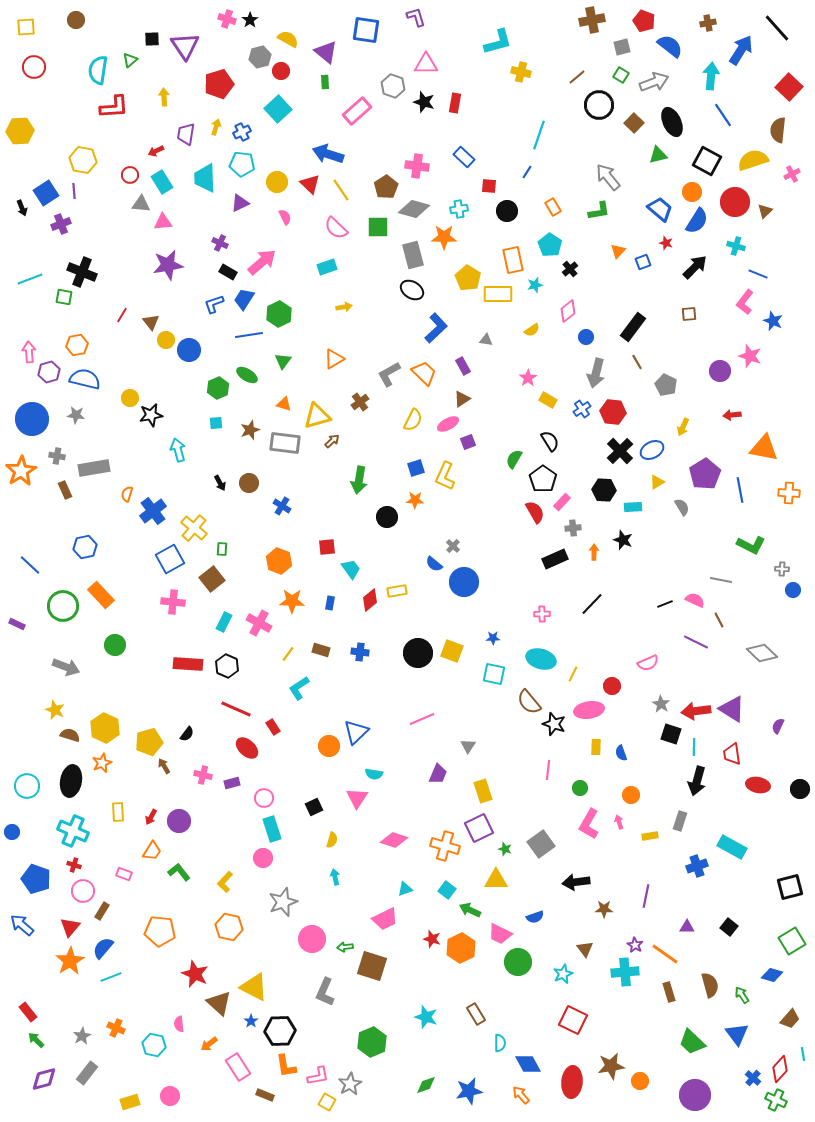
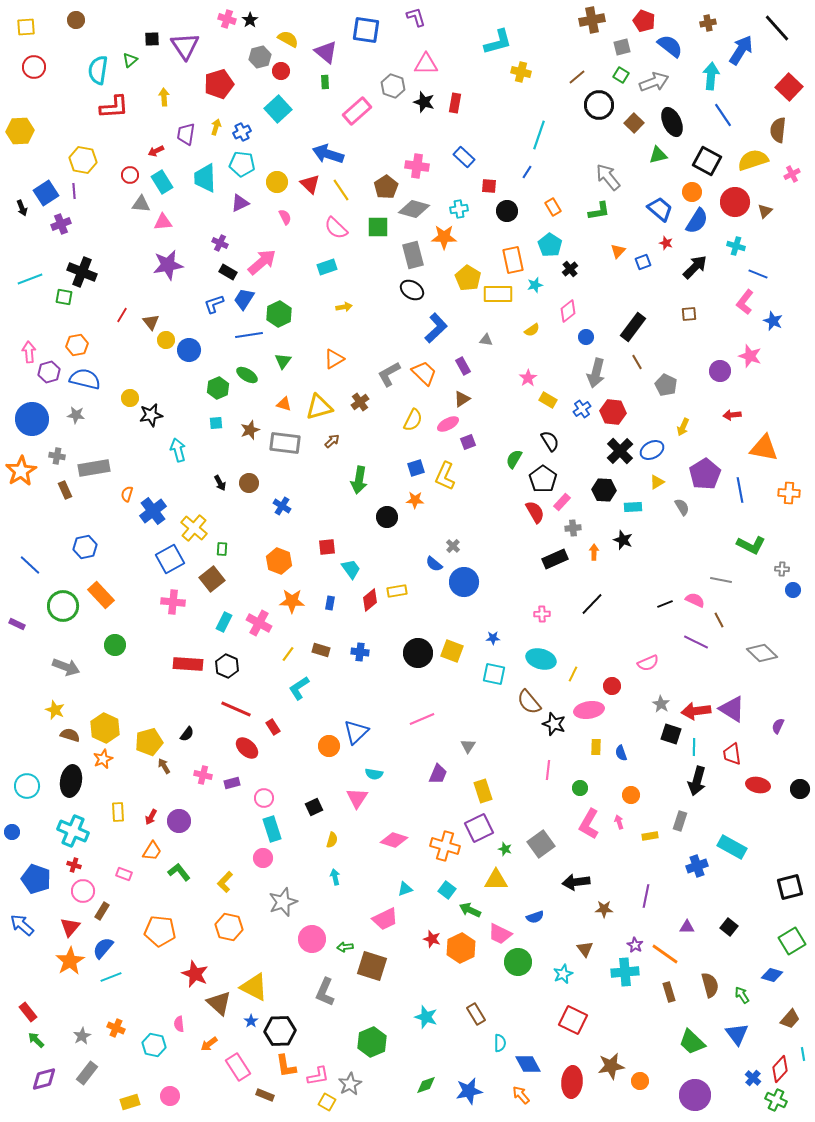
yellow triangle at (317, 416): moved 2 px right, 9 px up
orange star at (102, 763): moved 1 px right, 4 px up
